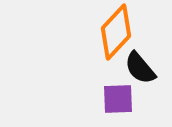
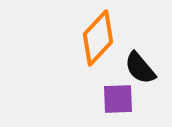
orange diamond: moved 18 px left, 6 px down
